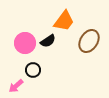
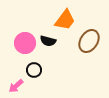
orange trapezoid: moved 1 px right, 1 px up
black semicircle: rotated 49 degrees clockwise
black circle: moved 1 px right
